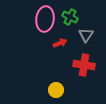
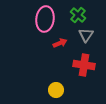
green cross: moved 8 px right, 2 px up; rotated 14 degrees clockwise
